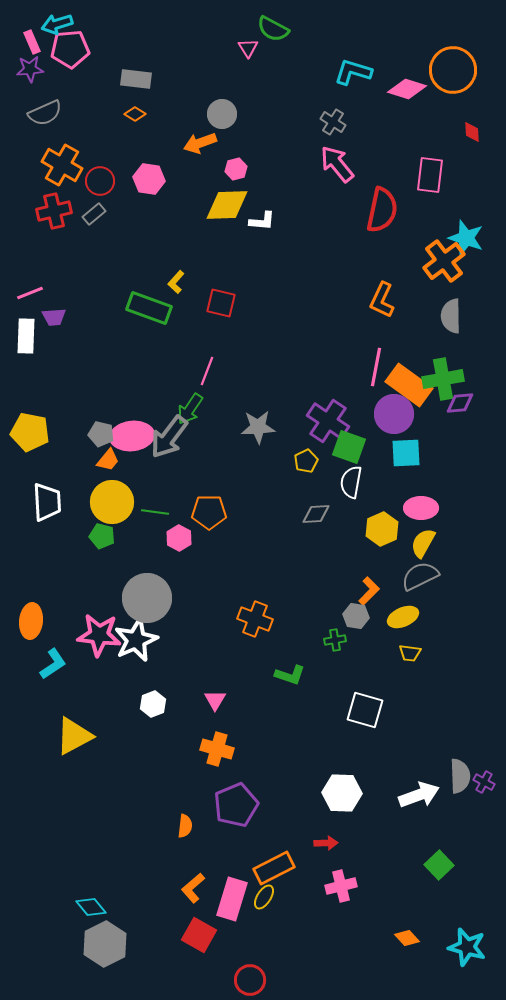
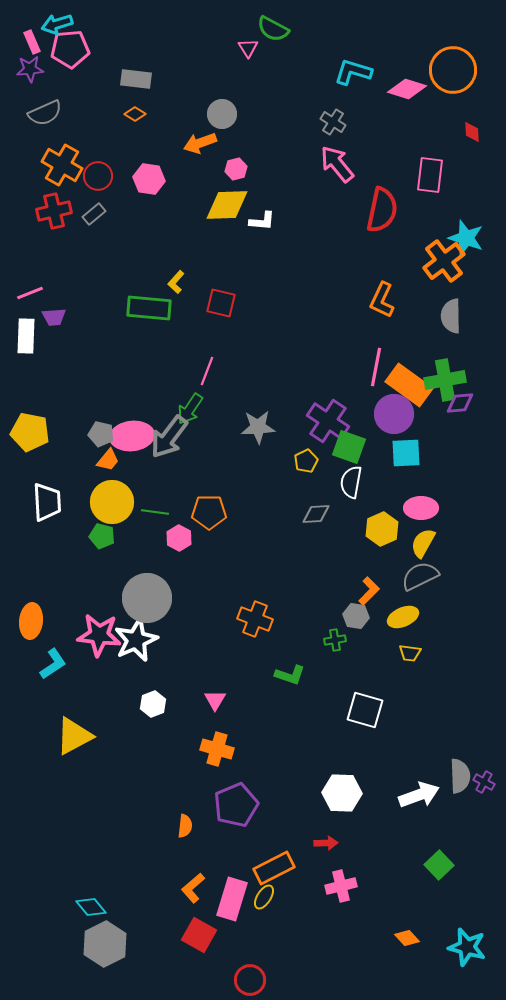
red circle at (100, 181): moved 2 px left, 5 px up
green rectangle at (149, 308): rotated 15 degrees counterclockwise
green cross at (443, 379): moved 2 px right, 1 px down
